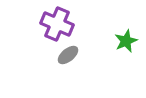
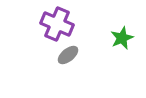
green star: moved 4 px left, 3 px up
